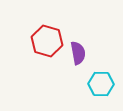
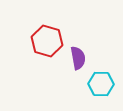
purple semicircle: moved 5 px down
